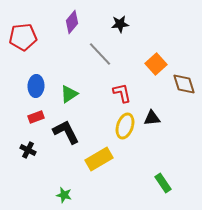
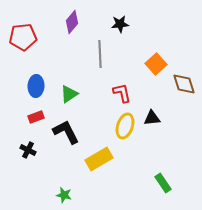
gray line: rotated 40 degrees clockwise
